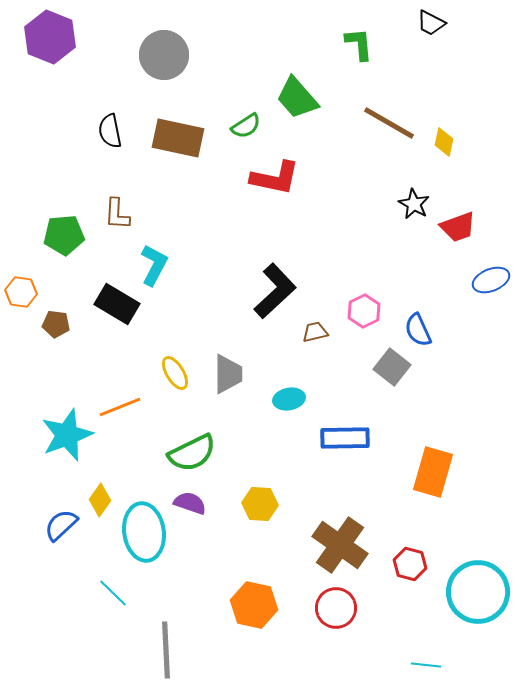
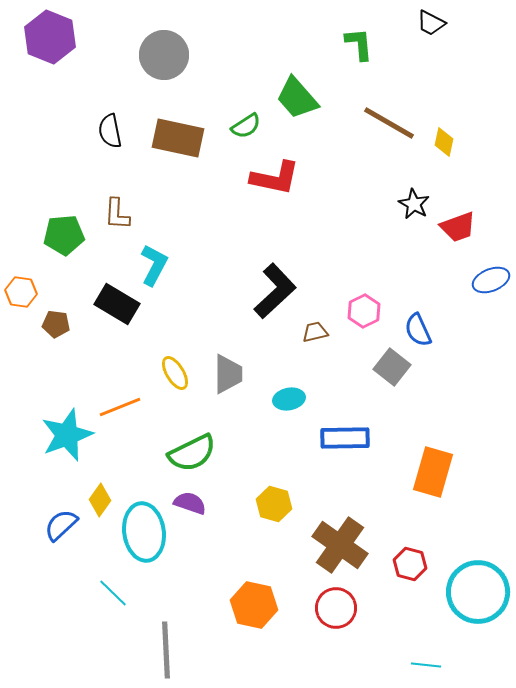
yellow hexagon at (260, 504): moved 14 px right; rotated 12 degrees clockwise
